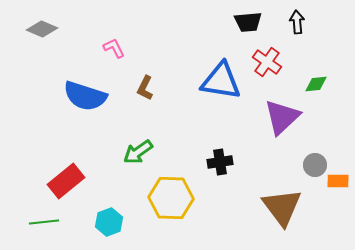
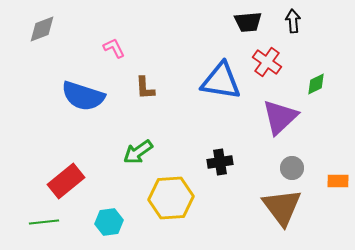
black arrow: moved 4 px left, 1 px up
gray diamond: rotated 44 degrees counterclockwise
green diamond: rotated 20 degrees counterclockwise
brown L-shape: rotated 30 degrees counterclockwise
blue semicircle: moved 2 px left
purple triangle: moved 2 px left
gray circle: moved 23 px left, 3 px down
yellow hexagon: rotated 6 degrees counterclockwise
cyan hexagon: rotated 12 degrees clockwise
